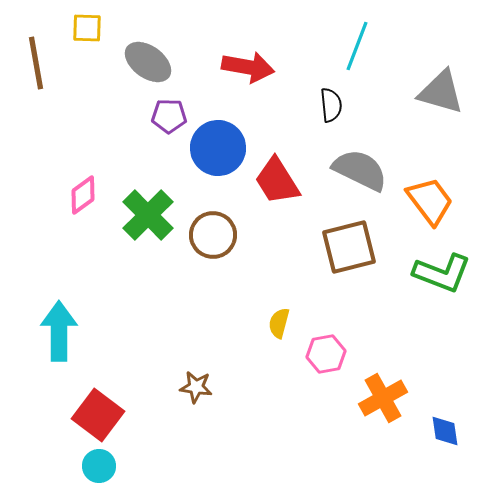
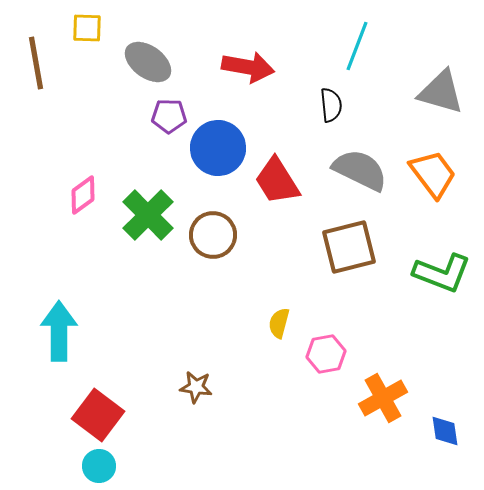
orange trapezoid: moved 3 px right, 27 px up
